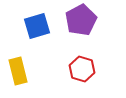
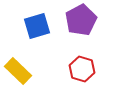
yellow rectangle: rotated 32 degrees counterclockwise
